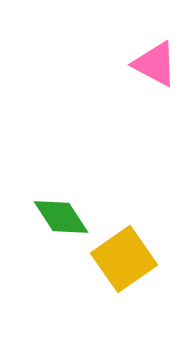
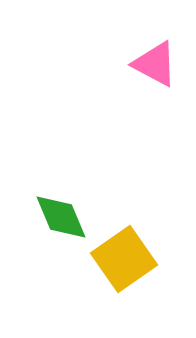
green diamond: rotated 10 degrees clockwise
